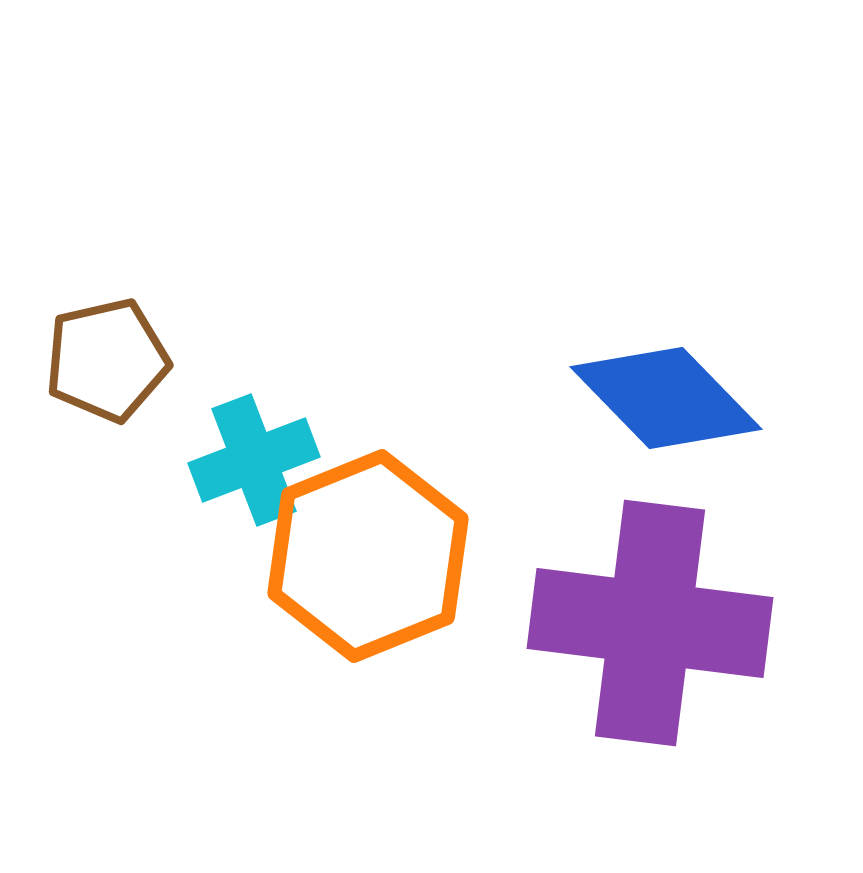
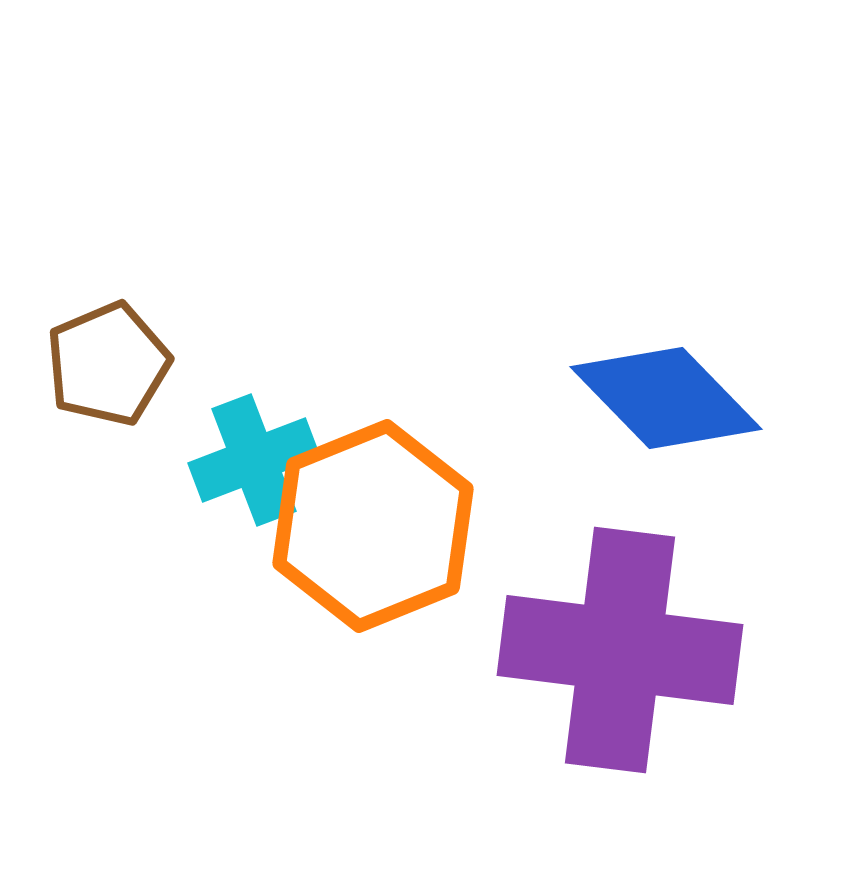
brown pentagon: moved 1 px right, 4 px down; rotated 10 degrees counterclockwise
orange hexagon: moved 5 px right, 30 px up
purple cross: moved 30 px left, 27 px down
